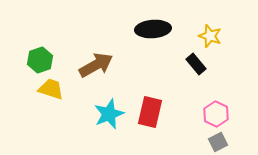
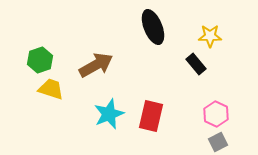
black ellipse: moved 2 px up; rotated 72 degrees clockwise
yellow star: rotated 20 degrees counterclockwise
red rectangle: moved 1 px right, 4 px down
